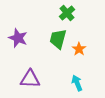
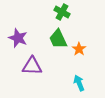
green cross: moved 5 px left, 1 px up; rotated 21 degrees counterclockwise
green trapezoid: rotated 40 degrees counterclockwise
purple triangle: moved 2 px right, 13 px up
cyan arrow: moved 2 px right
